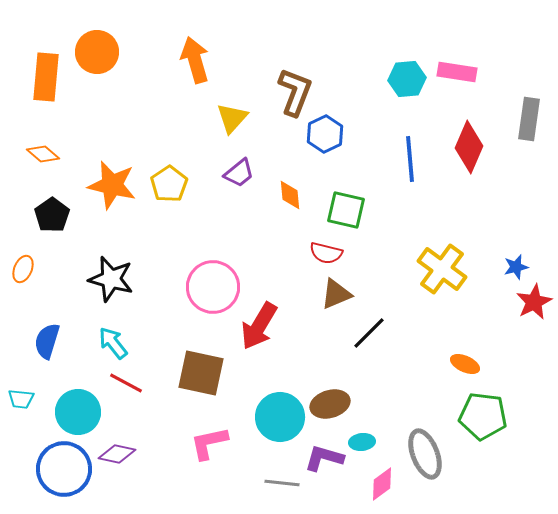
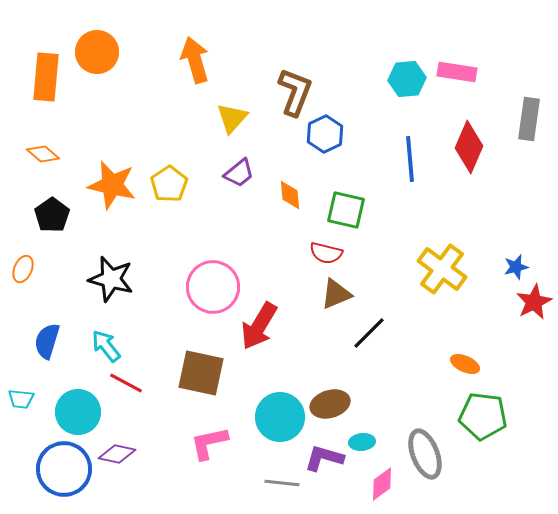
cyan arrow at (113, 343): moved 7 px left, 3 px down
